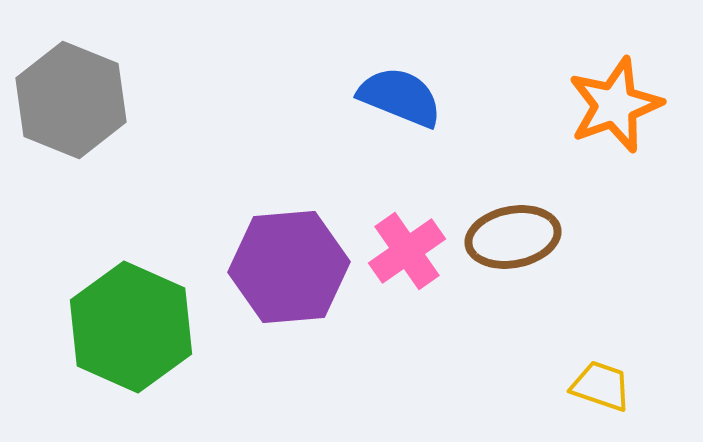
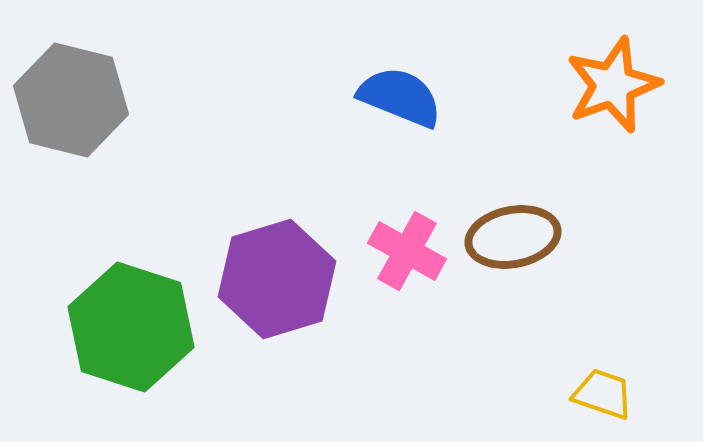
gray hexagon: rotated 8 degrees counterclockwise
orange star: moved 2 px left, 20 px up
pink cross: rotated 26 degrees counterclockwise
purple hexagon: moved 12 px left, 12 px down; rotated 12 degrees counterclockwise
green hexagon: rotated 6 degrees counterclockwise
yellow trapezoid: moved 2 px right, 8 px down
